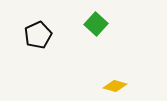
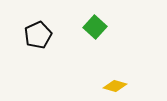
green square: moved 1 px left, 3 px down
